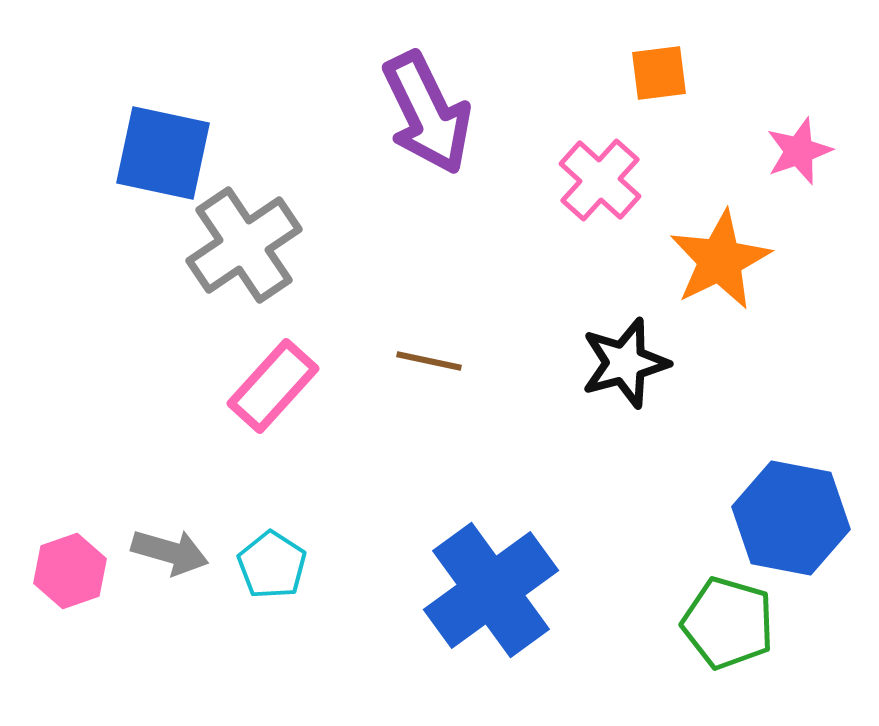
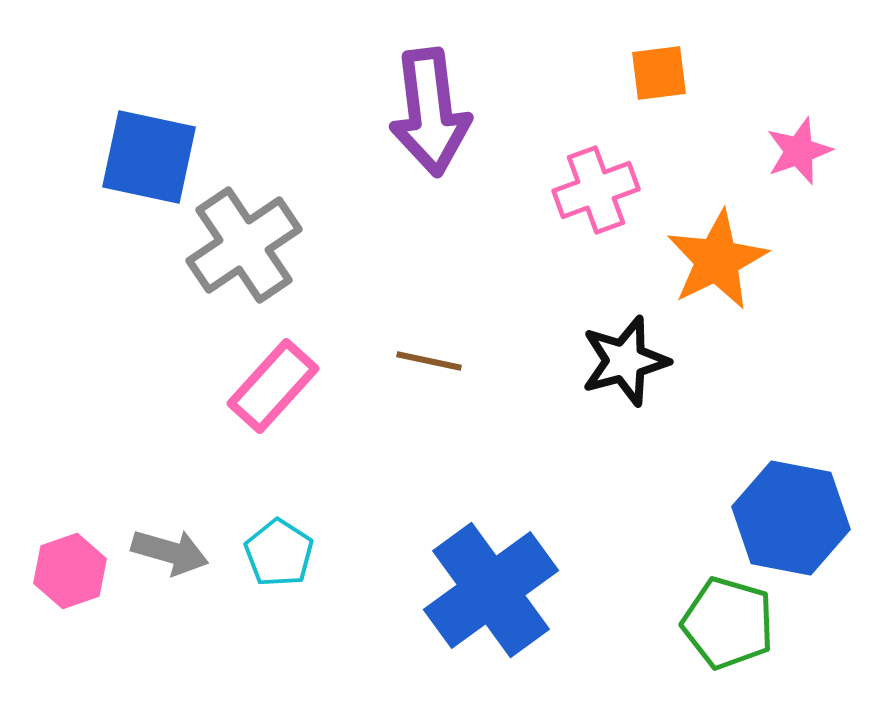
purple arrow: moved 3 px right, 1 px up; rotated 19 degrees clockwise
blue square: moved 14 px left, 4 px down
pink cross: moved 4 px left, 10 px down; rotated 28 degrees clockwise
orange star: moved 3 px left
black star: moved 2 px up
cyan pentagon: moved 7 px right, 12 px up
